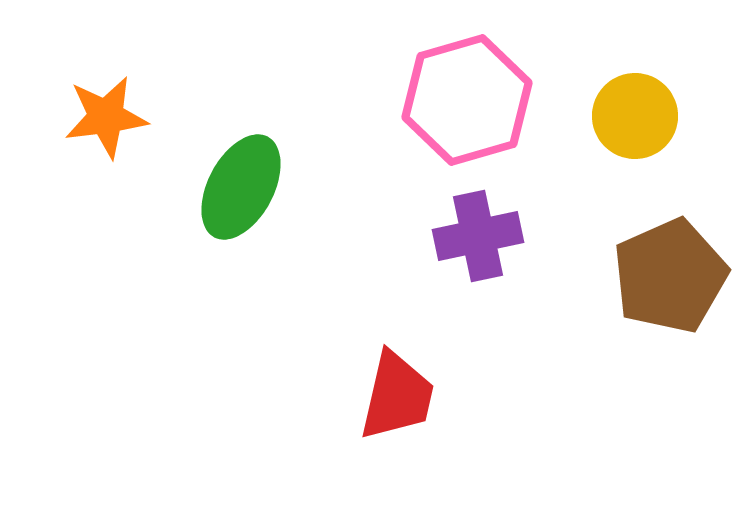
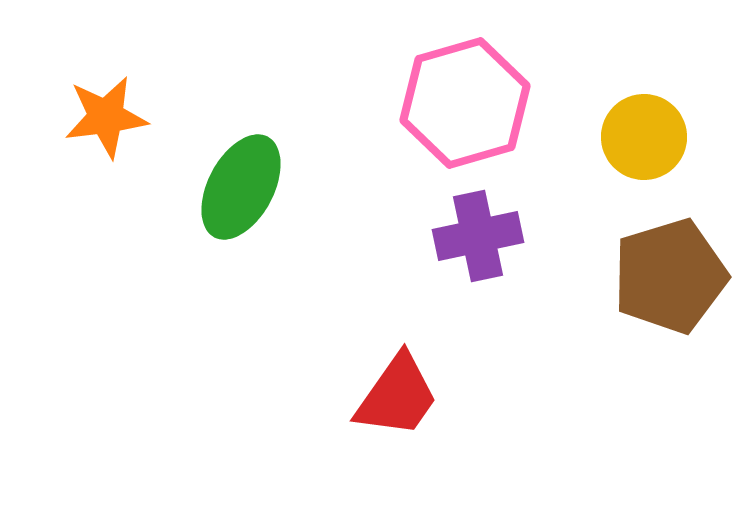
pink hexagon: moved 2 px left, 3 px down
yellow circle: moved 9 px right, 21 px down
brown pentagon: rotated 7 degrees clockwise
red trapezoid: rotated 22 degrees clockwise
